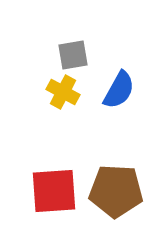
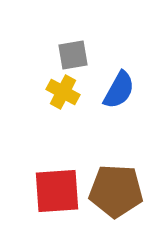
red square: moved 3 px right
